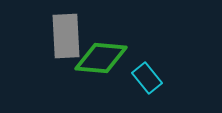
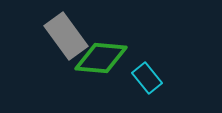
gray rectangle: rotated 33 degrees counterclockwise
